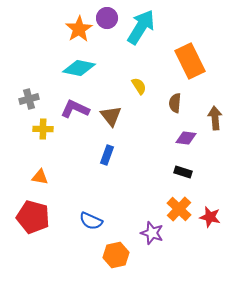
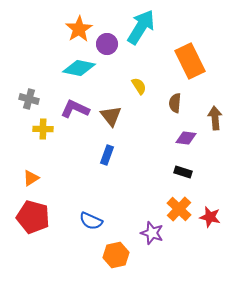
purple circle: moved 26 px down
gray cross: rotated 30 degrees clockwise
orange triangle: moved 9 px left, 1 px down; rotated 42 degrees counterclockwise
